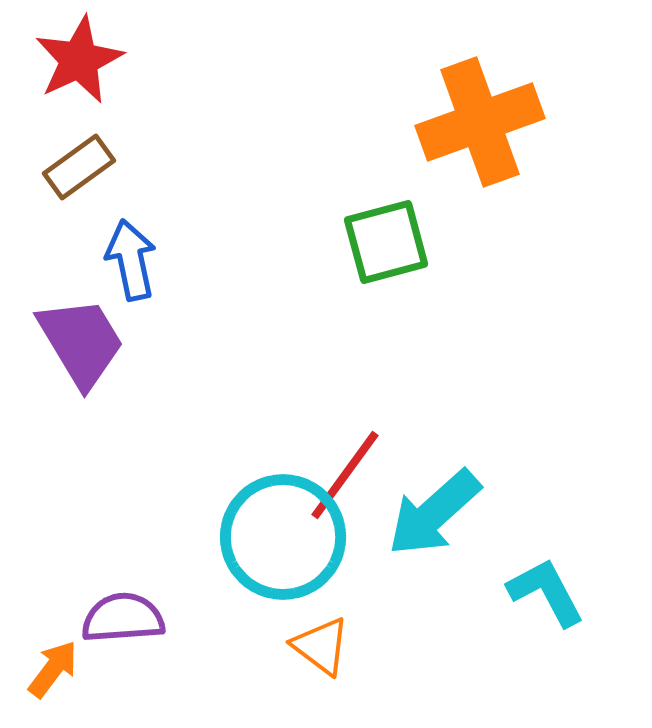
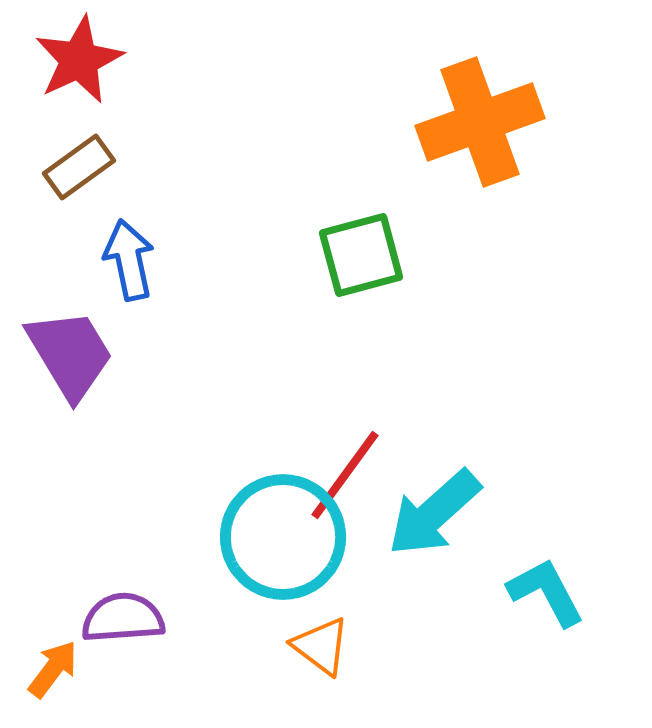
green square: moved 25 px left, 13 px down
blue arrow: moved 2 px left
purple trapezoid: moved 11 px left, 12 px down
